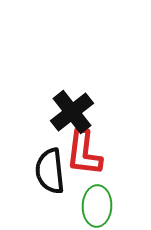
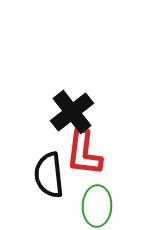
black semicircle: moved 1 px left, 4 px down
